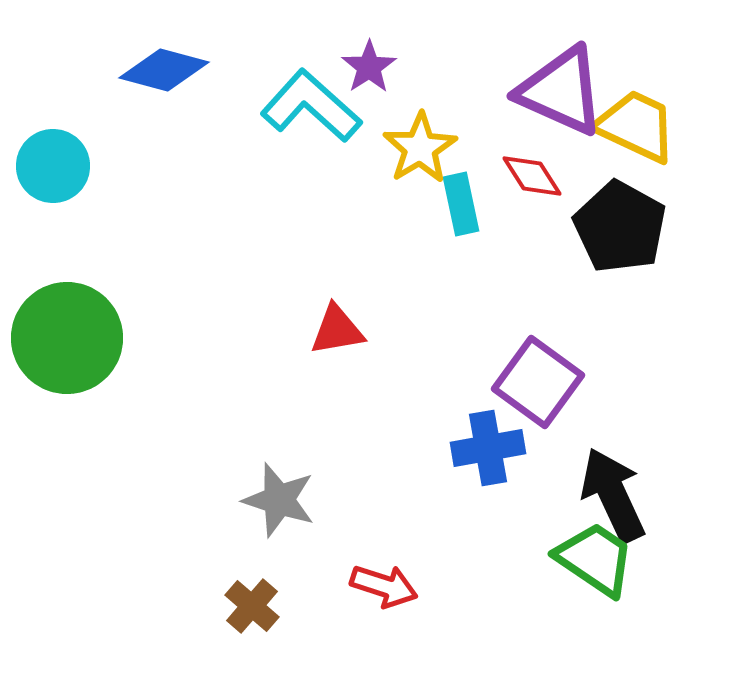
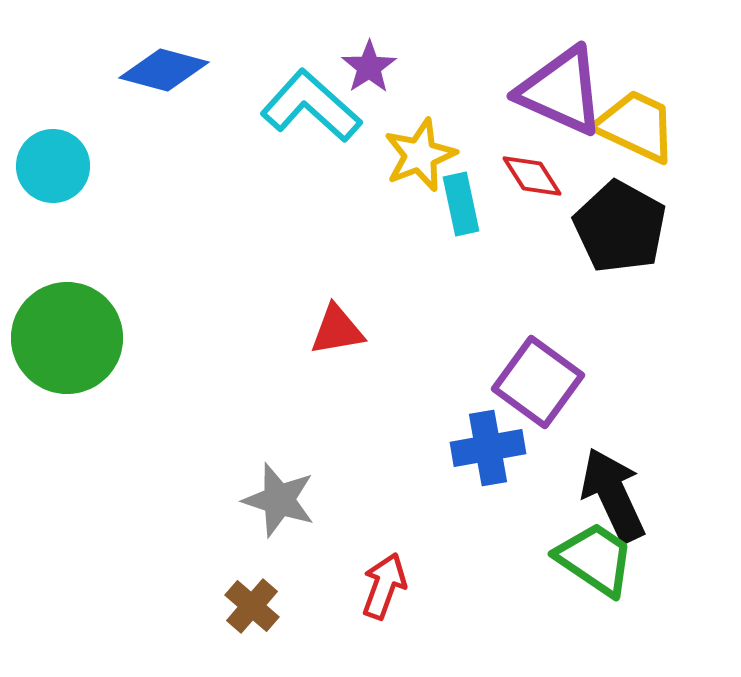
yellow star: moved 7 px down; rotated 10 degrees clockwise
red arrow: rotated 88 degrees counterclockwise
